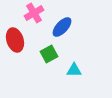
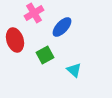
green square: moved 4 px left, 1 px down
cyan triangle: rotated 42 degrees clockwise
